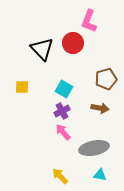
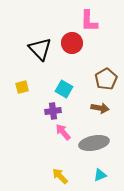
pink L-shape: rotated 20 degrees counterclockwise
red circle: moved 1 px left
black triangle: moved 2 px left
brown pentagon: rotated 15 degrees counterclockwise
yellow square: rotated 16 degrees counterclockwise
purple cross: moved 9 px left; rotated 21 degrees clockwise
gray ellipse: moved 5 px up
cyan triangle: rotated 32 degrees counterclockwise
